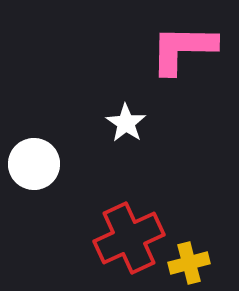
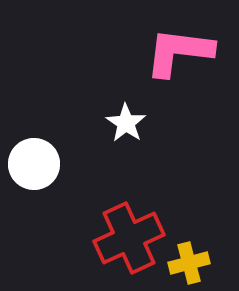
pink L-shape: moved 4 px left, 3 px down; rotated 6 degrees clockwise
